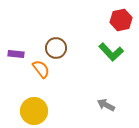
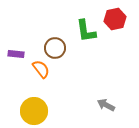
red hexagon: moved 6 px left, 1 px up
brown circle: moved 1 px left
green L-shape: moved 25 px left, 21 px up; rotated 35 degrees clockwise
